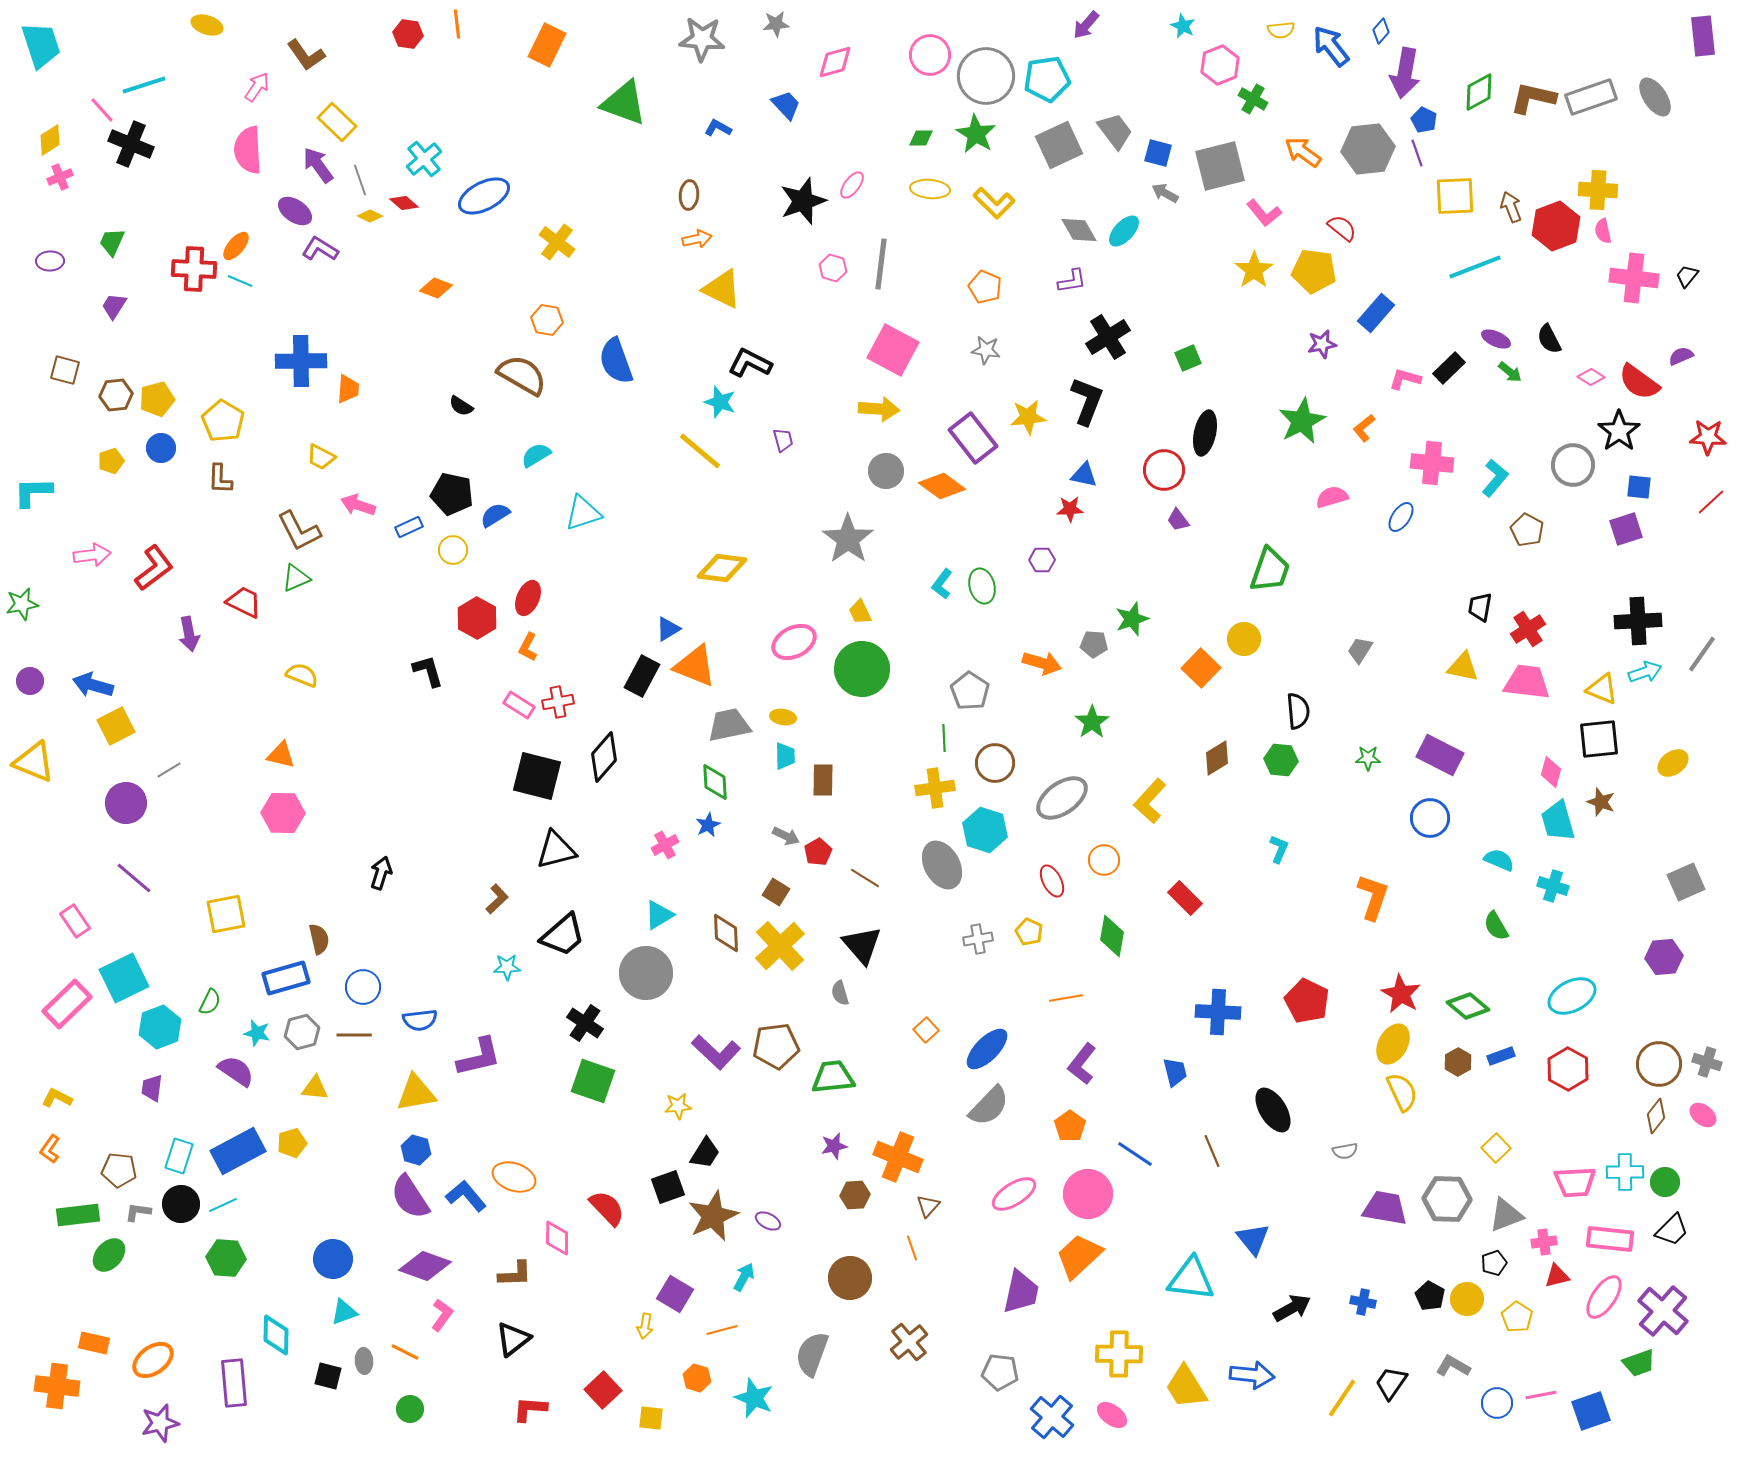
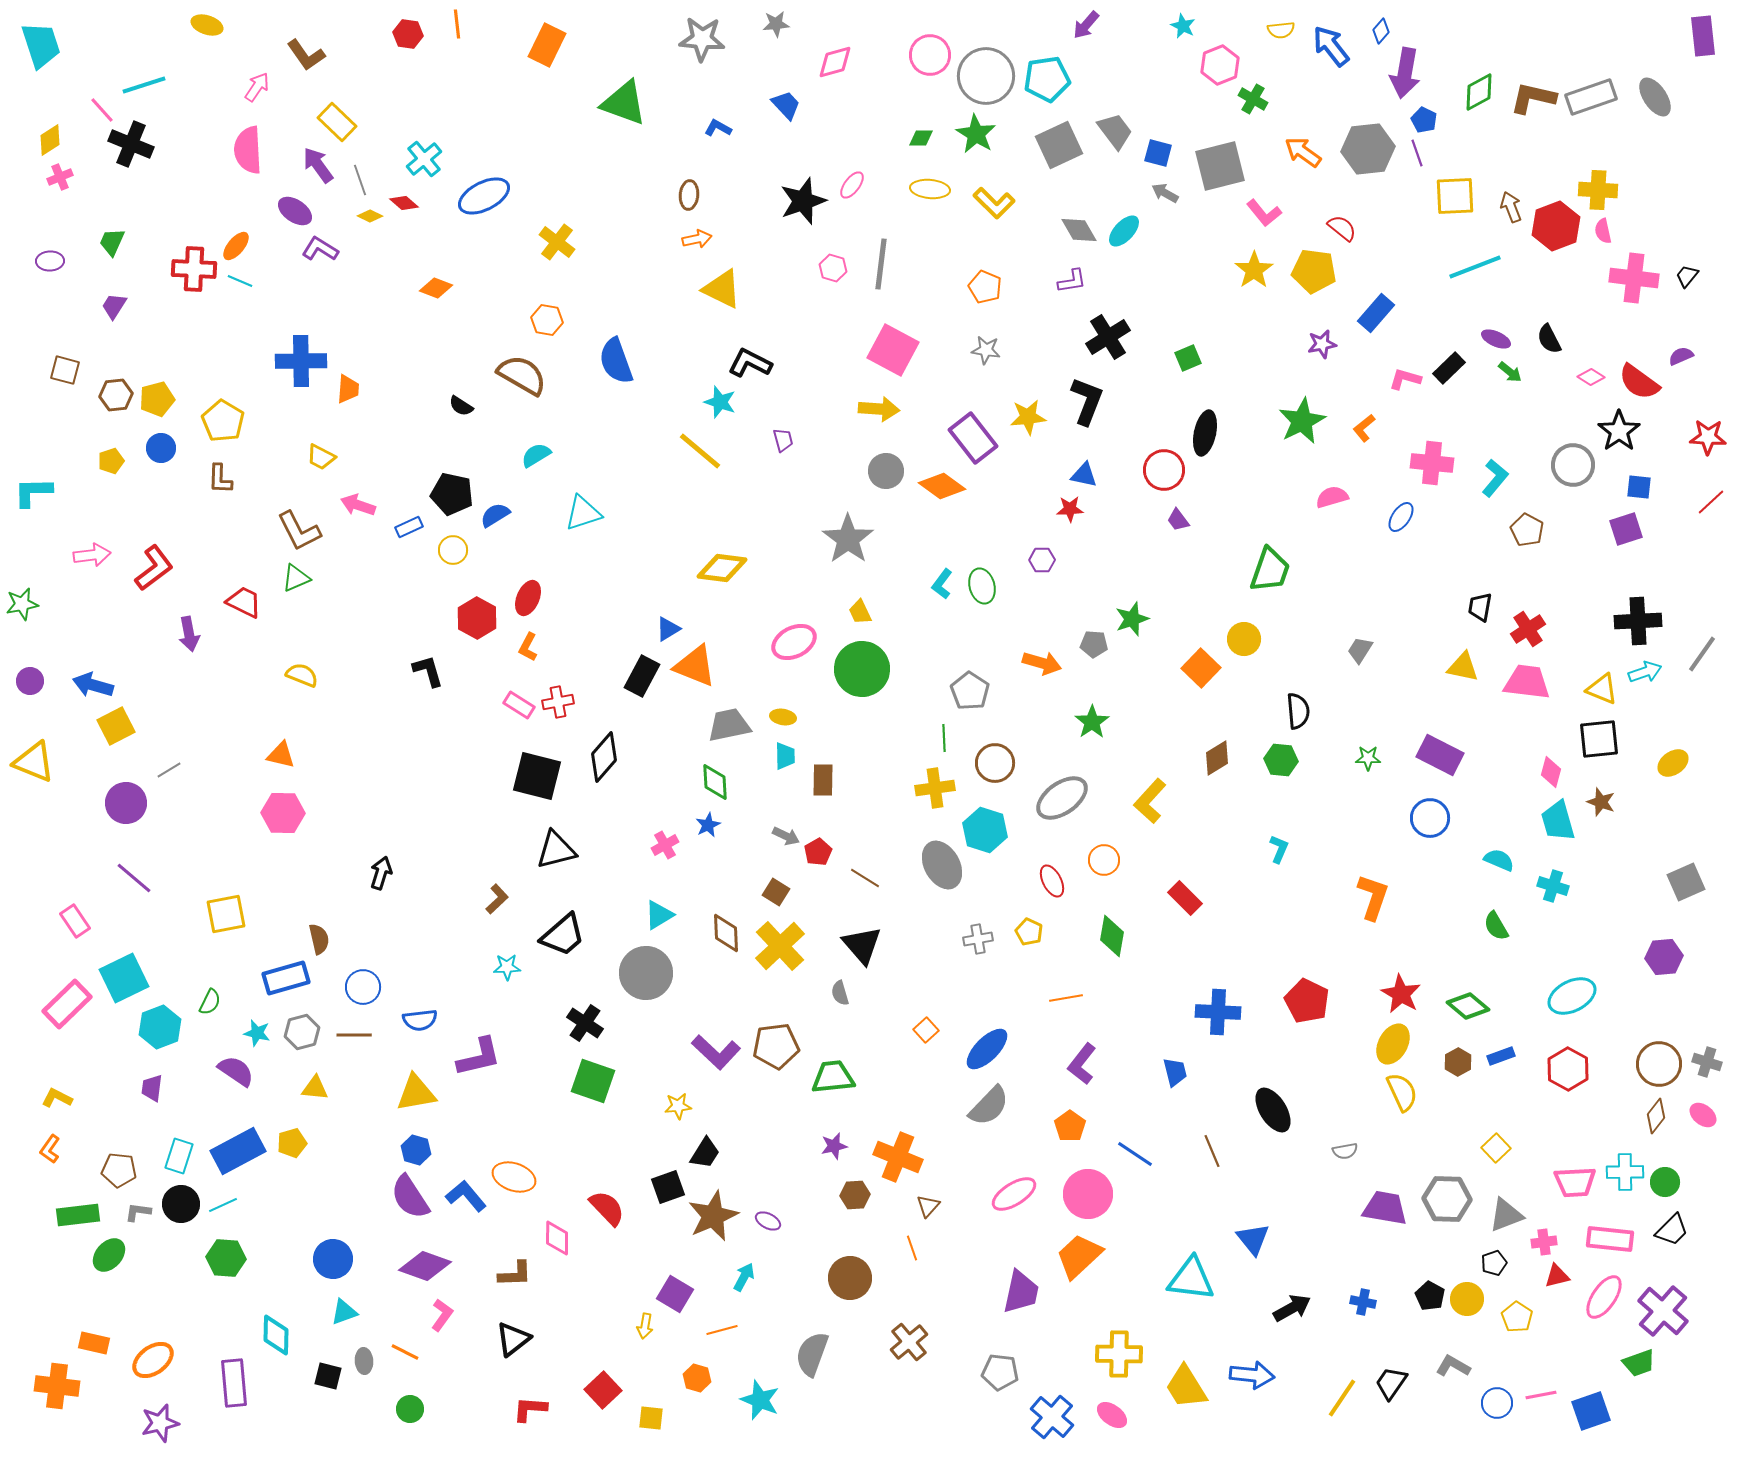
cyan star at (754, 1398): moved 6 px right, 2 px down
